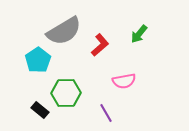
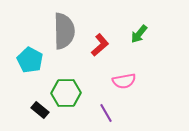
gray semicircle: rotated 60 degrees counterclockwise
cyan pentagon: moved 8 px left; rotated 10 degrees counterclockwise
